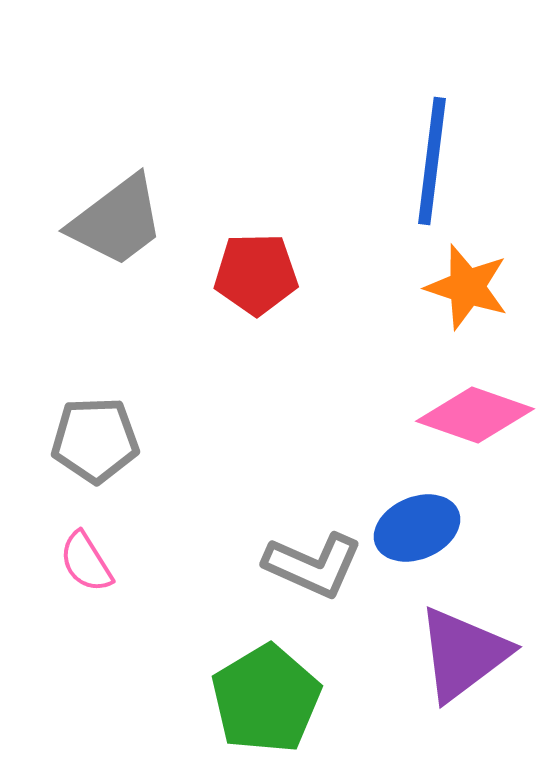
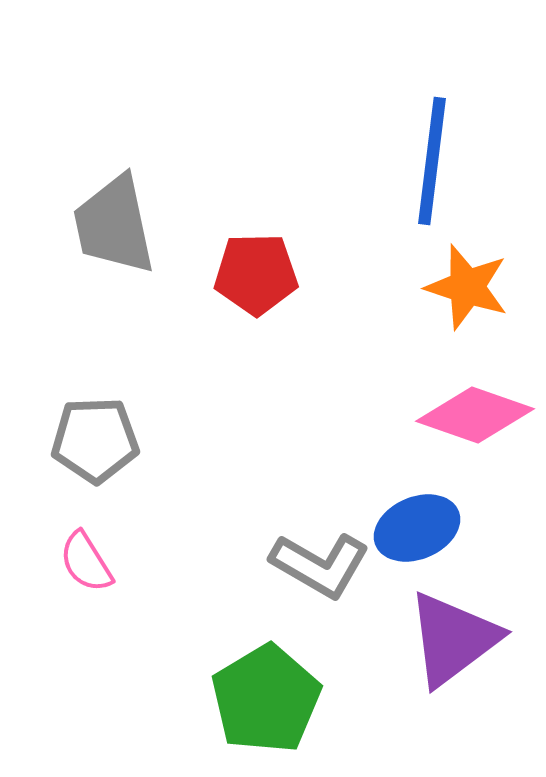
gray trapezoid: moved 3 px left, 4 px down; rotated 115 degrees clockwise
gray L-shape: moved 7 px right; rotated 6 degrees clockwise
purple triangle: moved 10 px left, 15 px up
